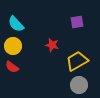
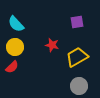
yellow circle: moved 2 px right, 1 px down
yellow trapezoid: moved 4 px up
red semicircle: rotated 80 degrees counterclockwise
gray circle: moved 1 px down
